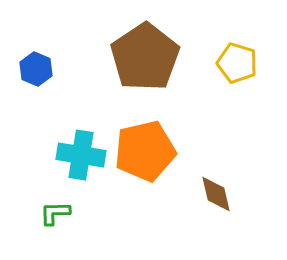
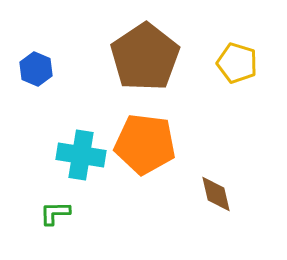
orange pentagon: moved 7 px up; rotated 20 degrees clockwise
